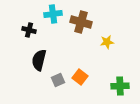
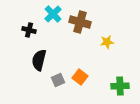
cyan cross: rotated 36 degrees counterclockwise
brown cross: moved 1 px left
